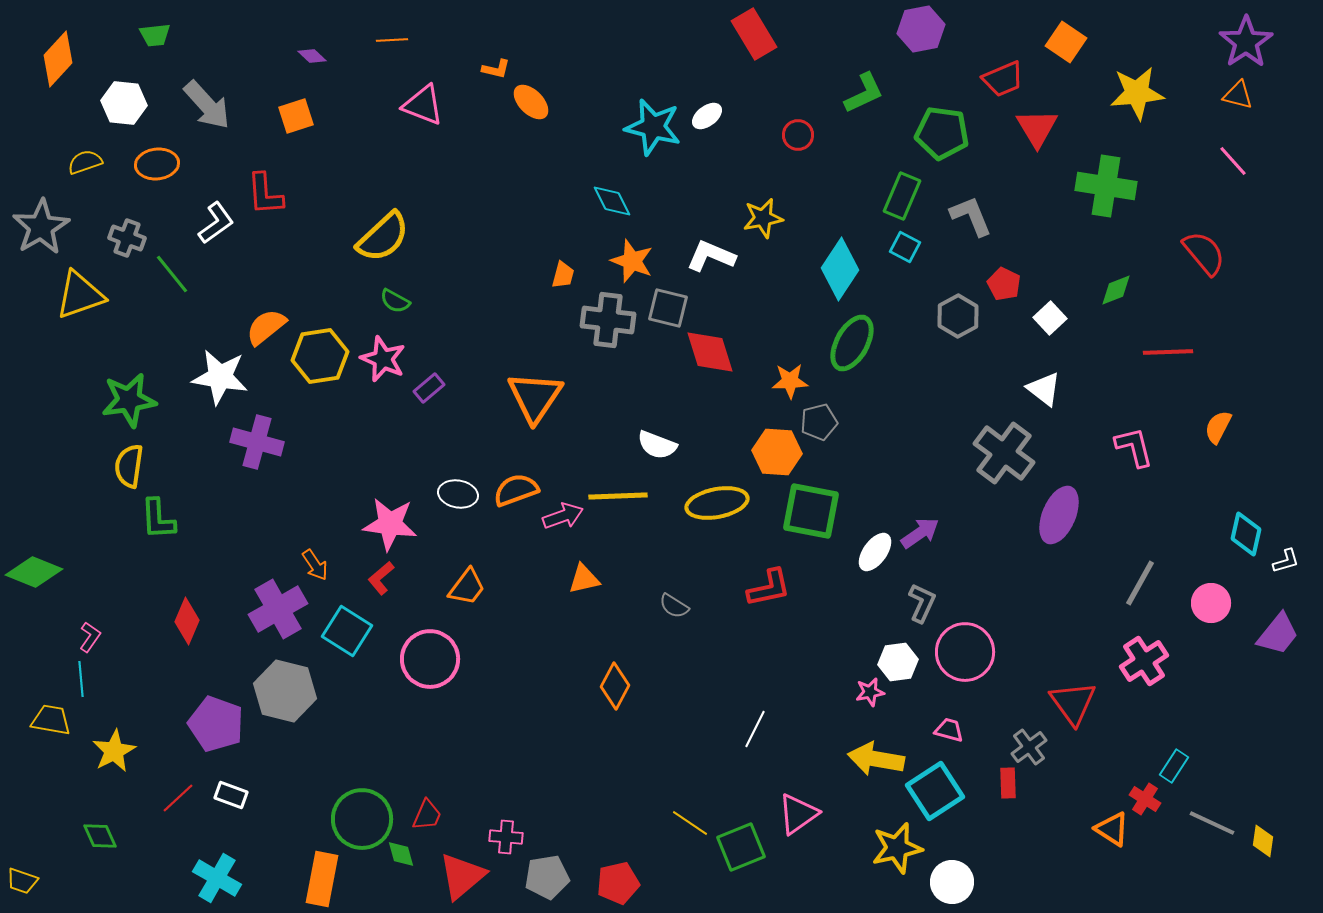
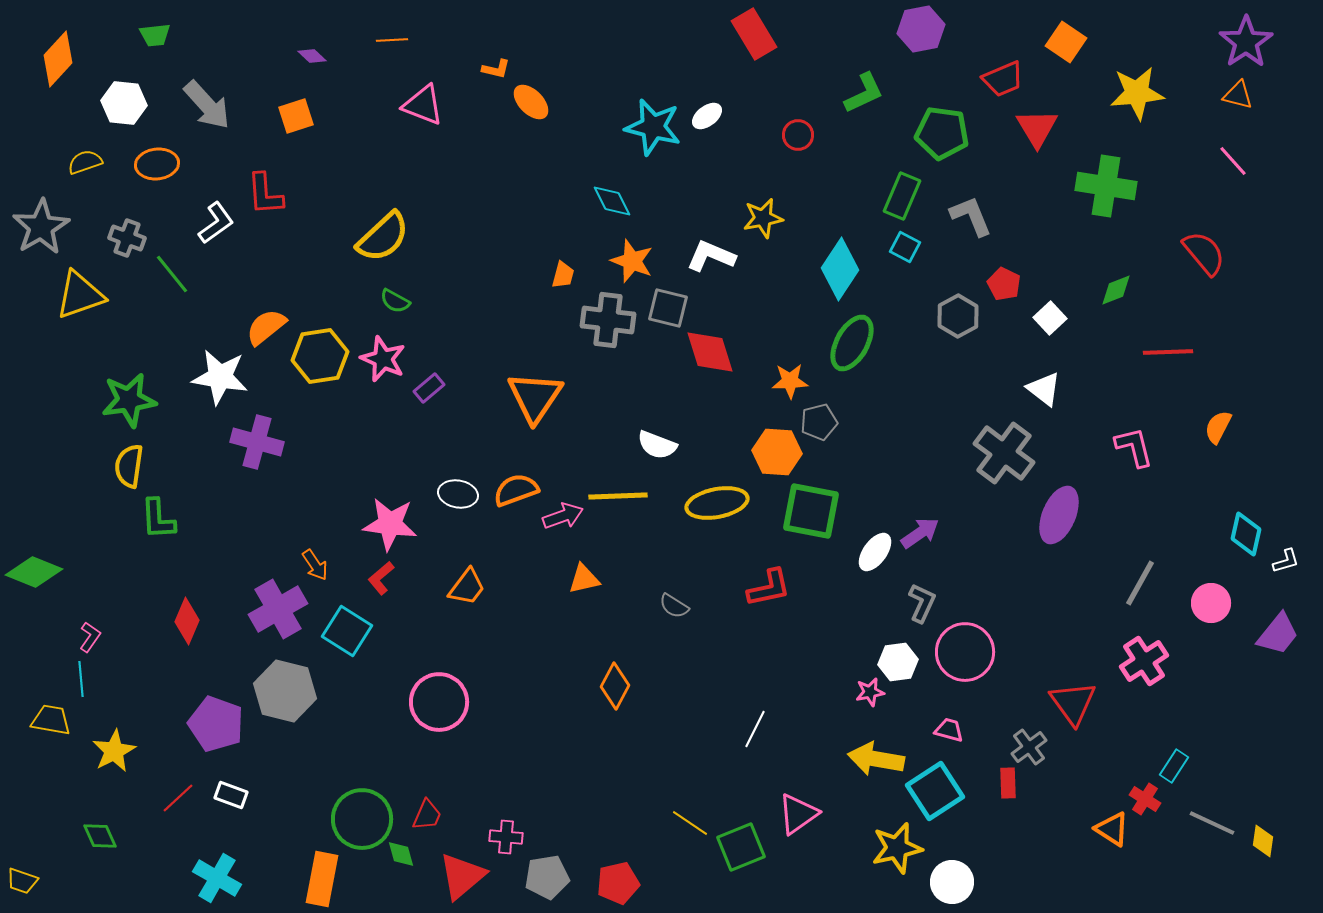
pink circle at (430, 659): moved 9 px right, 43 px down
